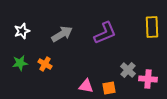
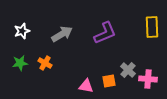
orange cross: moved 1 px up
orange square: moved 7 px up
